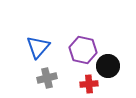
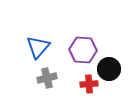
purple hexagon: rotated 8 degrees counterclockwise
black circle: moved 1 px right, 3 px down
